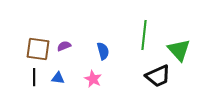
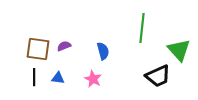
green line: moved 2 px left, 7 px up
